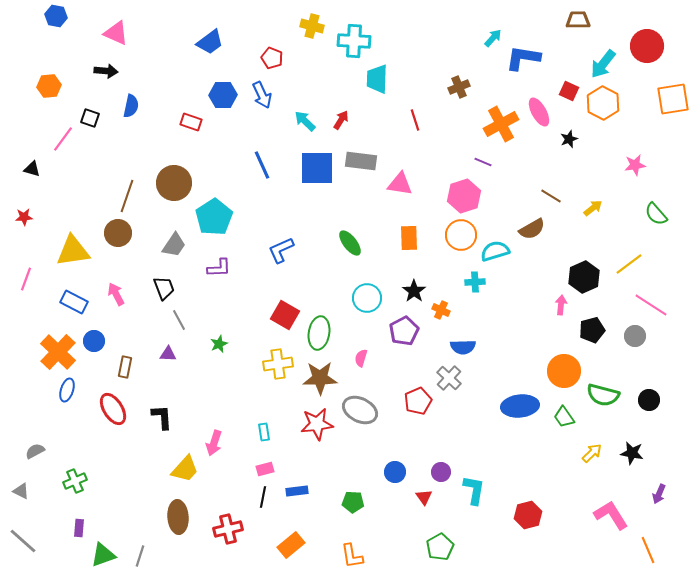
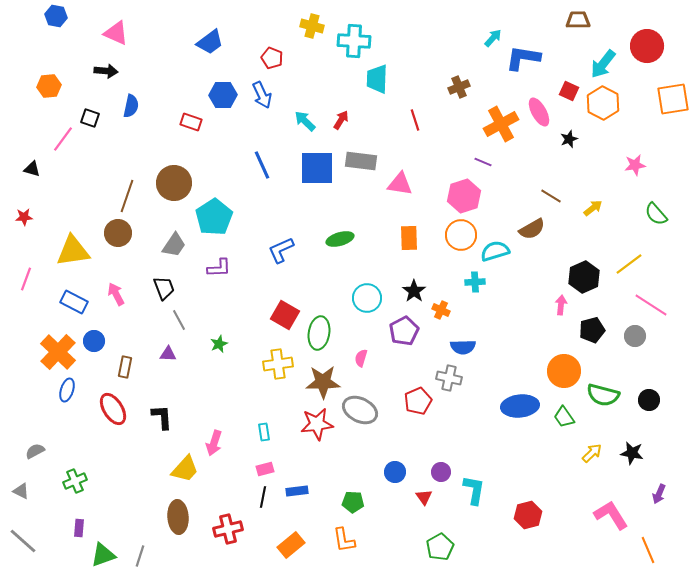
green ellipse at (350, 243): moved 10 px left, 4 px up; rotated 68 degrees counterclockwise
brown star at (320, 378): moved 3 px right, 4 px down
gray cross at (449, 378): rotated 30 degrees counterclockwise
orange L-shape at (352, 556): moved 8 px left, 16 px up
